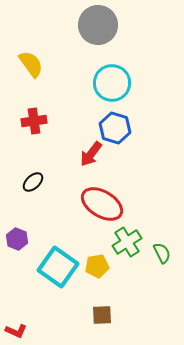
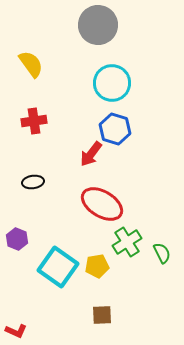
blue hexagon: moved 1 px down
black ellipse: rotated 35 degrees clockwise
